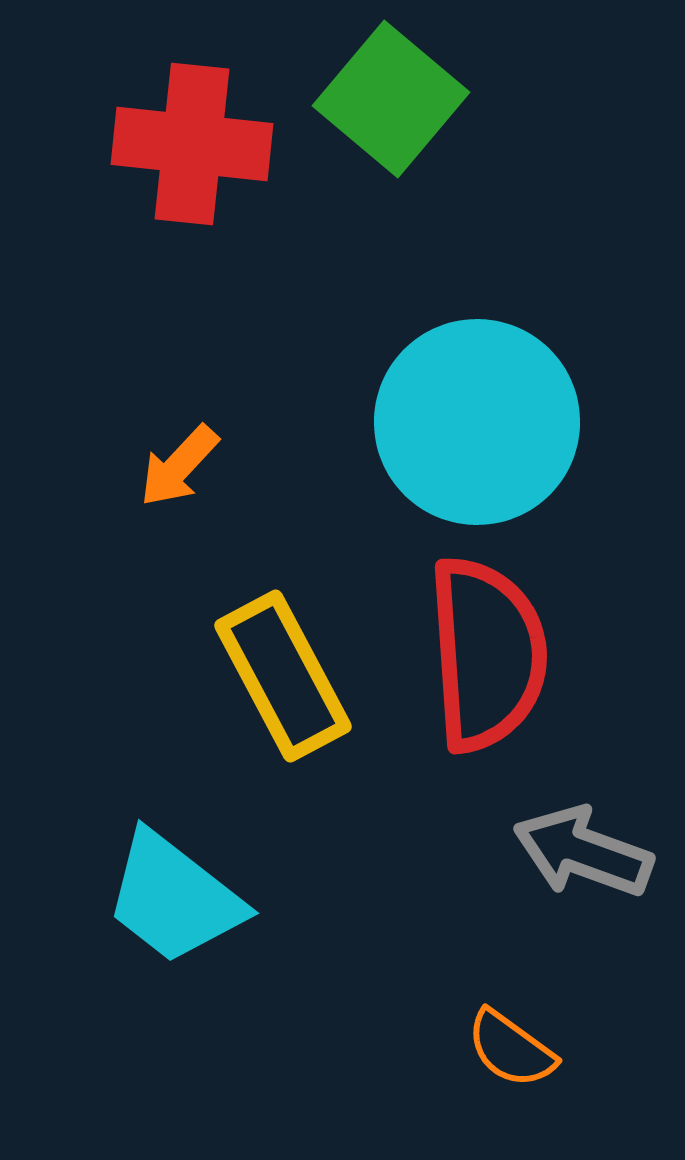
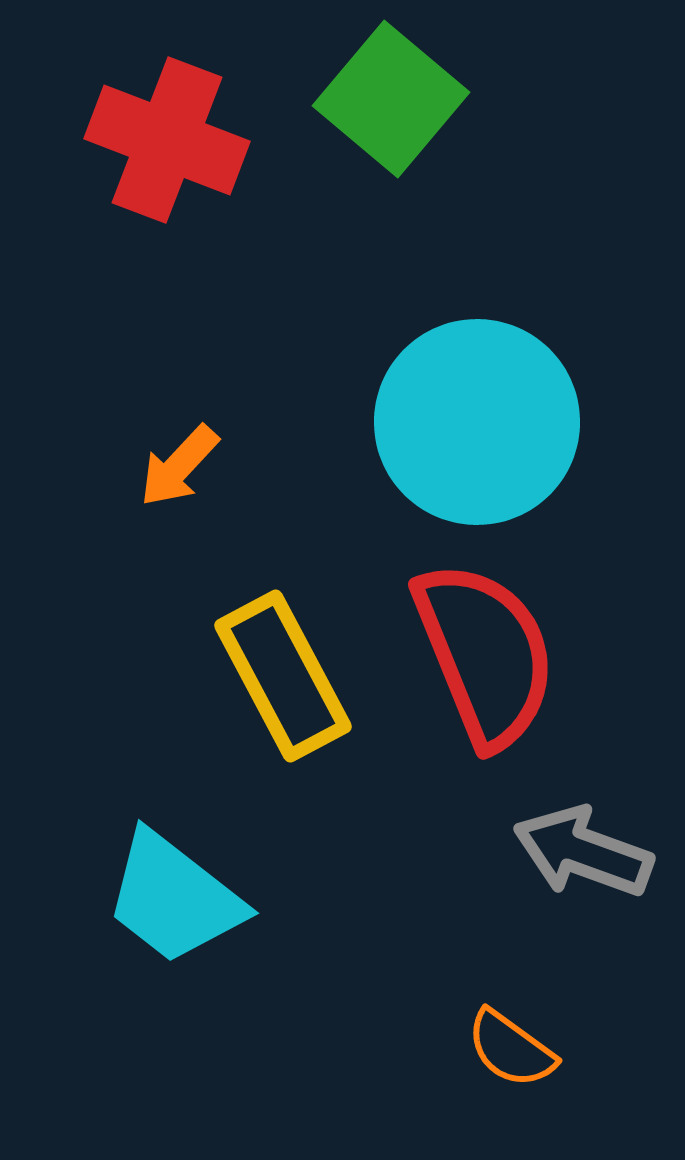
red cross: moved 25 px left, 4 px up; rotated 15 degrees clockwise
red semicircle: moved 2 px left; rotated 18 degrees counterclockwise
